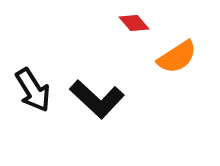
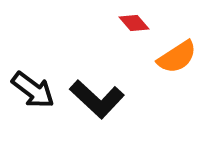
black arrow: rotated 21 degrees counterclockwise
